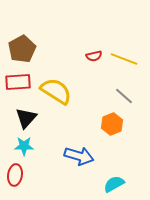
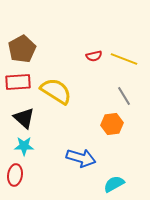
gray line: rotated 18 degrees clockwise
black triangle: moved 2 px left; rotated 30 degrees counterclockwise
orange hexagon: rotated 15 degrees clockwise
blue arrow: moved 2 px right, 2 px down
